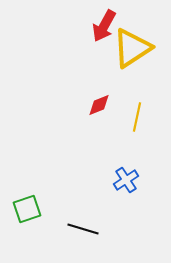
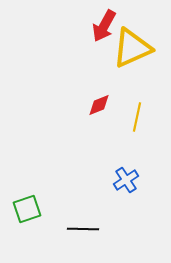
yellow triangle: rotated 9 degrees clockwise
black line: rotated 16 degrees counterclockwise
